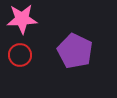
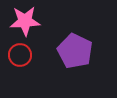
pink star: moved 3 px right, 2 px down
